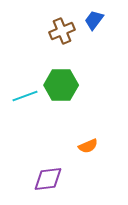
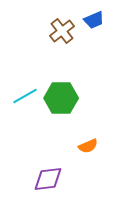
blue trapezoid: rotated 150 degrees counterclockwise
brown cross: rotated 15 degrees counterclockwise
green hexagon: moved 13 px down
cyan line: rotated 10 degrees counterclockwise
